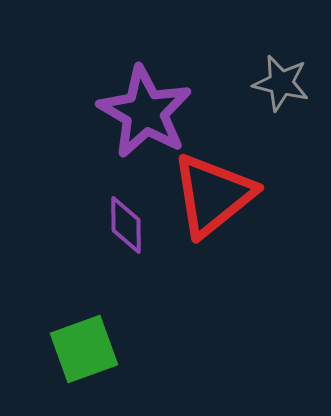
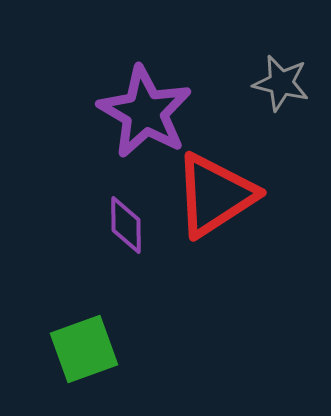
red triangle: moved 2 px right; rotated 6 degrees clockwise
